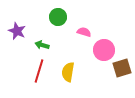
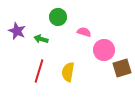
green arrow: moved 1 px left, 6 px up
